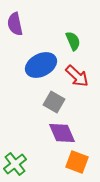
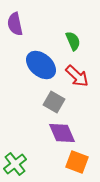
blue ellipse: rotated 68 degrees clockwise
